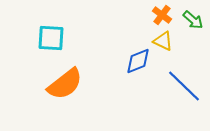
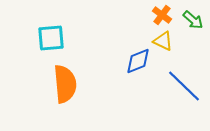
cyan square: rotated 8 degrees counterclockwise
orange semicircle: rotated 57 degrees counterclockwise
